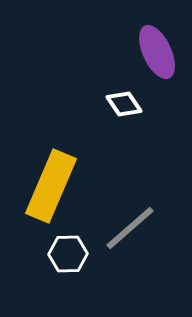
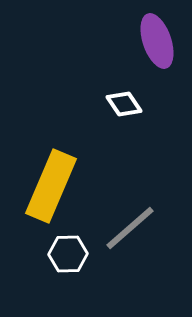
purple ellipse: moved 11 px up; rotated 6 degrees clockwise
